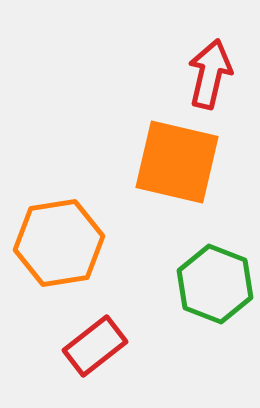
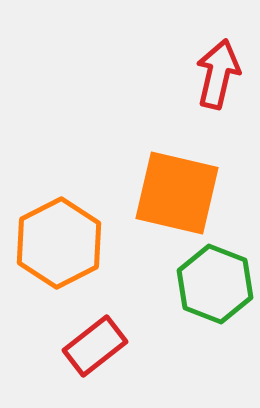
red arrow: moved 8 px right
orange square: moved 31 px down
orange hexagon: rotated 18 degrees counterclockwise
